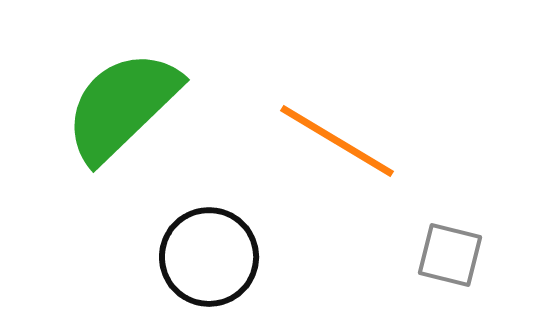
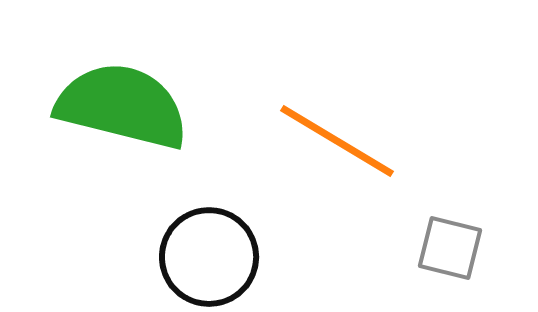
green semicircle: rotated 58 degrees clockwise
gray square: moved 7 px up
